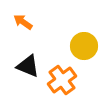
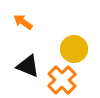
yellow circle: moved 10 px left, 3 px down
orange cross: rotated 8 degrees counterclockwise
